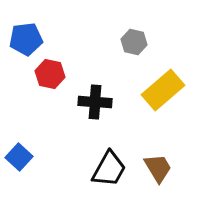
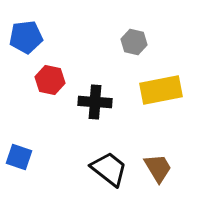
blue pentagon: moved 2 px up
red hexagon: moved 6 px down
yellow rectangle: moved 2 px left; rotated 30 degrees clockwise
blue square: rotated 24 degrees counterclockwise
black trapezoid: rotated 81 degrees counterclockwise
